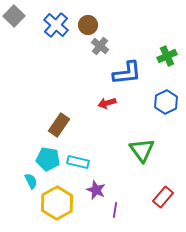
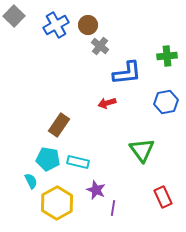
blue cross: rotated 20 degrees clockwise
green cross: rotated 18 degrees clockwise
blue hexagon: rotated 15 degrees clockwise
red rectangle: rotated 65 degrees counterclockwise
purple line: moved 2 px left, 2 px up
